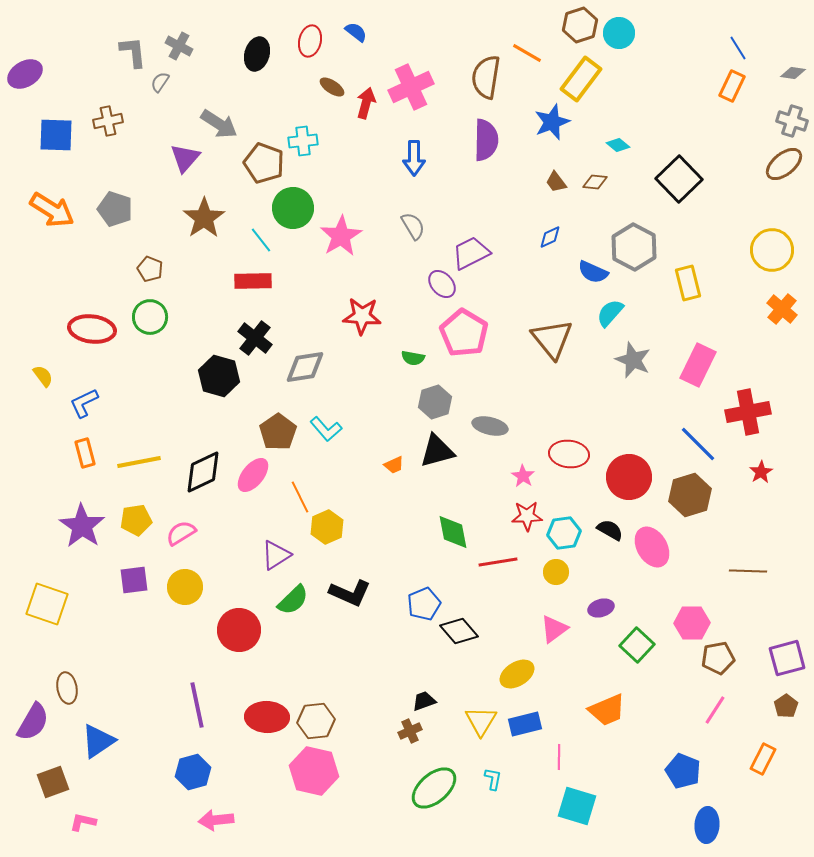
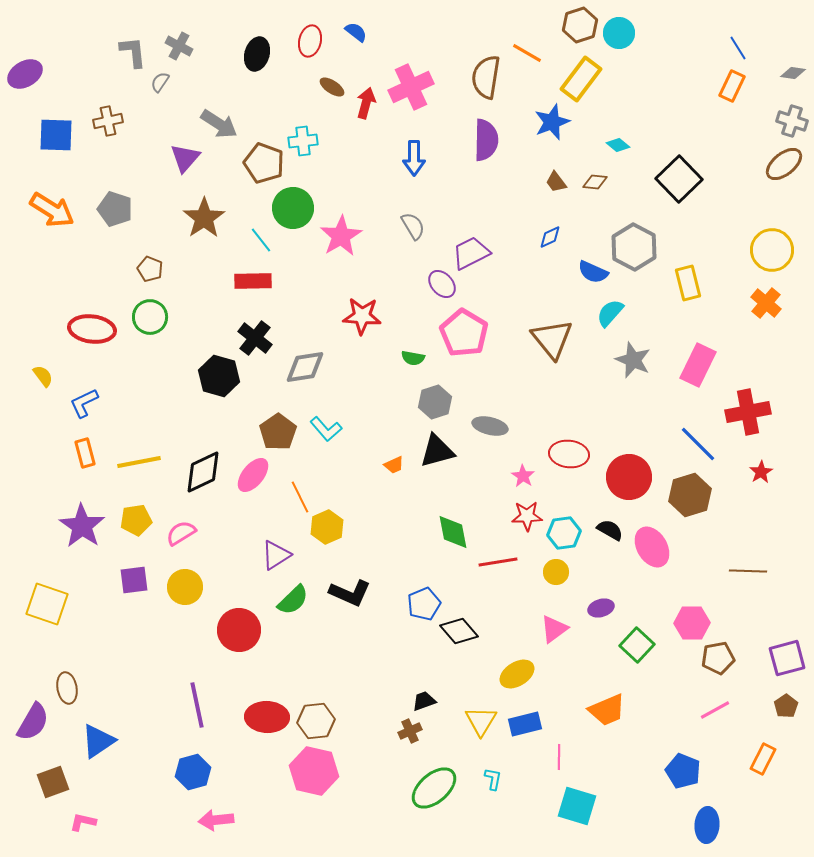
orange cross at (782, 309): moved 16 px left, 6 px up
pink line at (715, 710): rotated 28 degrees clockwise
